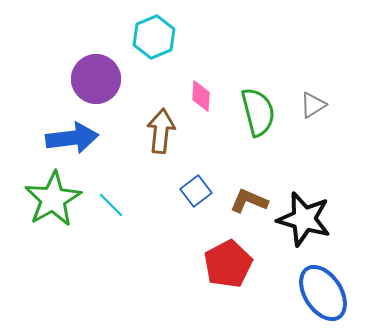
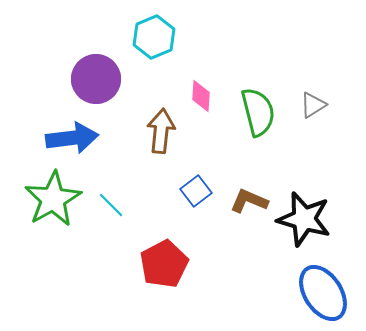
red pentagon: moved 64 px left
